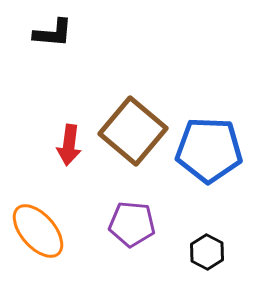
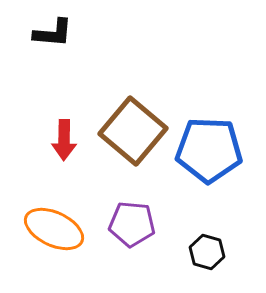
red arrow: moved 5 px left, 5 px up; rotated 6 degrees counterclockwise
orange ellipse: moved 16 px right, 2 px up; rotated 24 degrees counterclockwise
black hexagon: rotated 12 degrees counterclockwise
